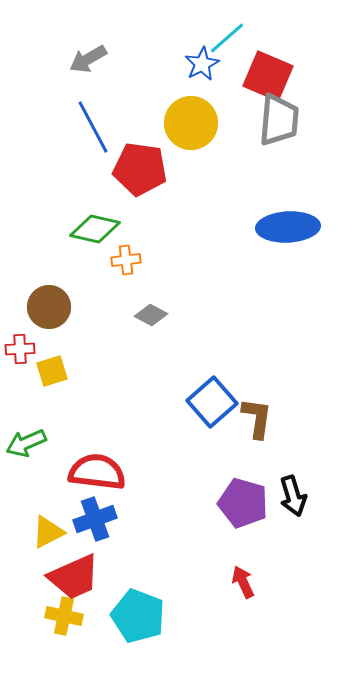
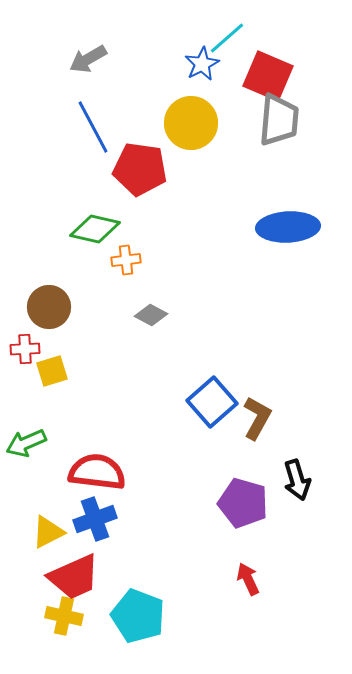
red cross: moved 5 px right
brown L-shape: rotated 21 degrees clockwise
black arrow: moved 4 px right, 16 px up
red arrow: moved 5 px right, 3 px up
